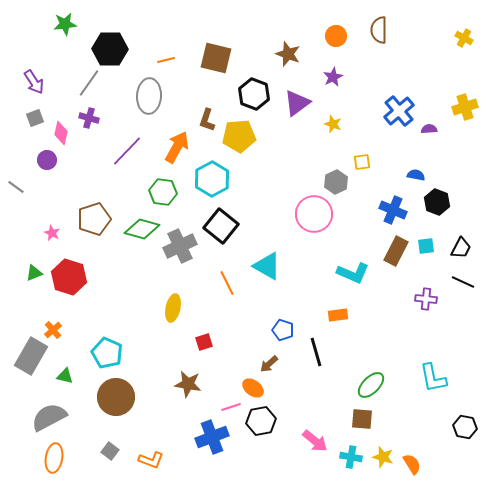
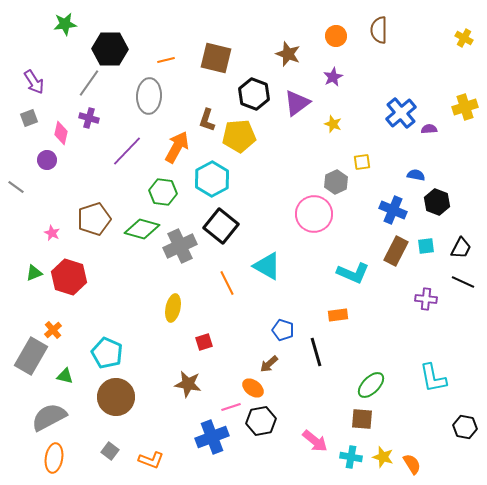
blue cross at (399, 111): moved 2 px right, 2 px down
gray square at (35, 118): moved 6 px left
